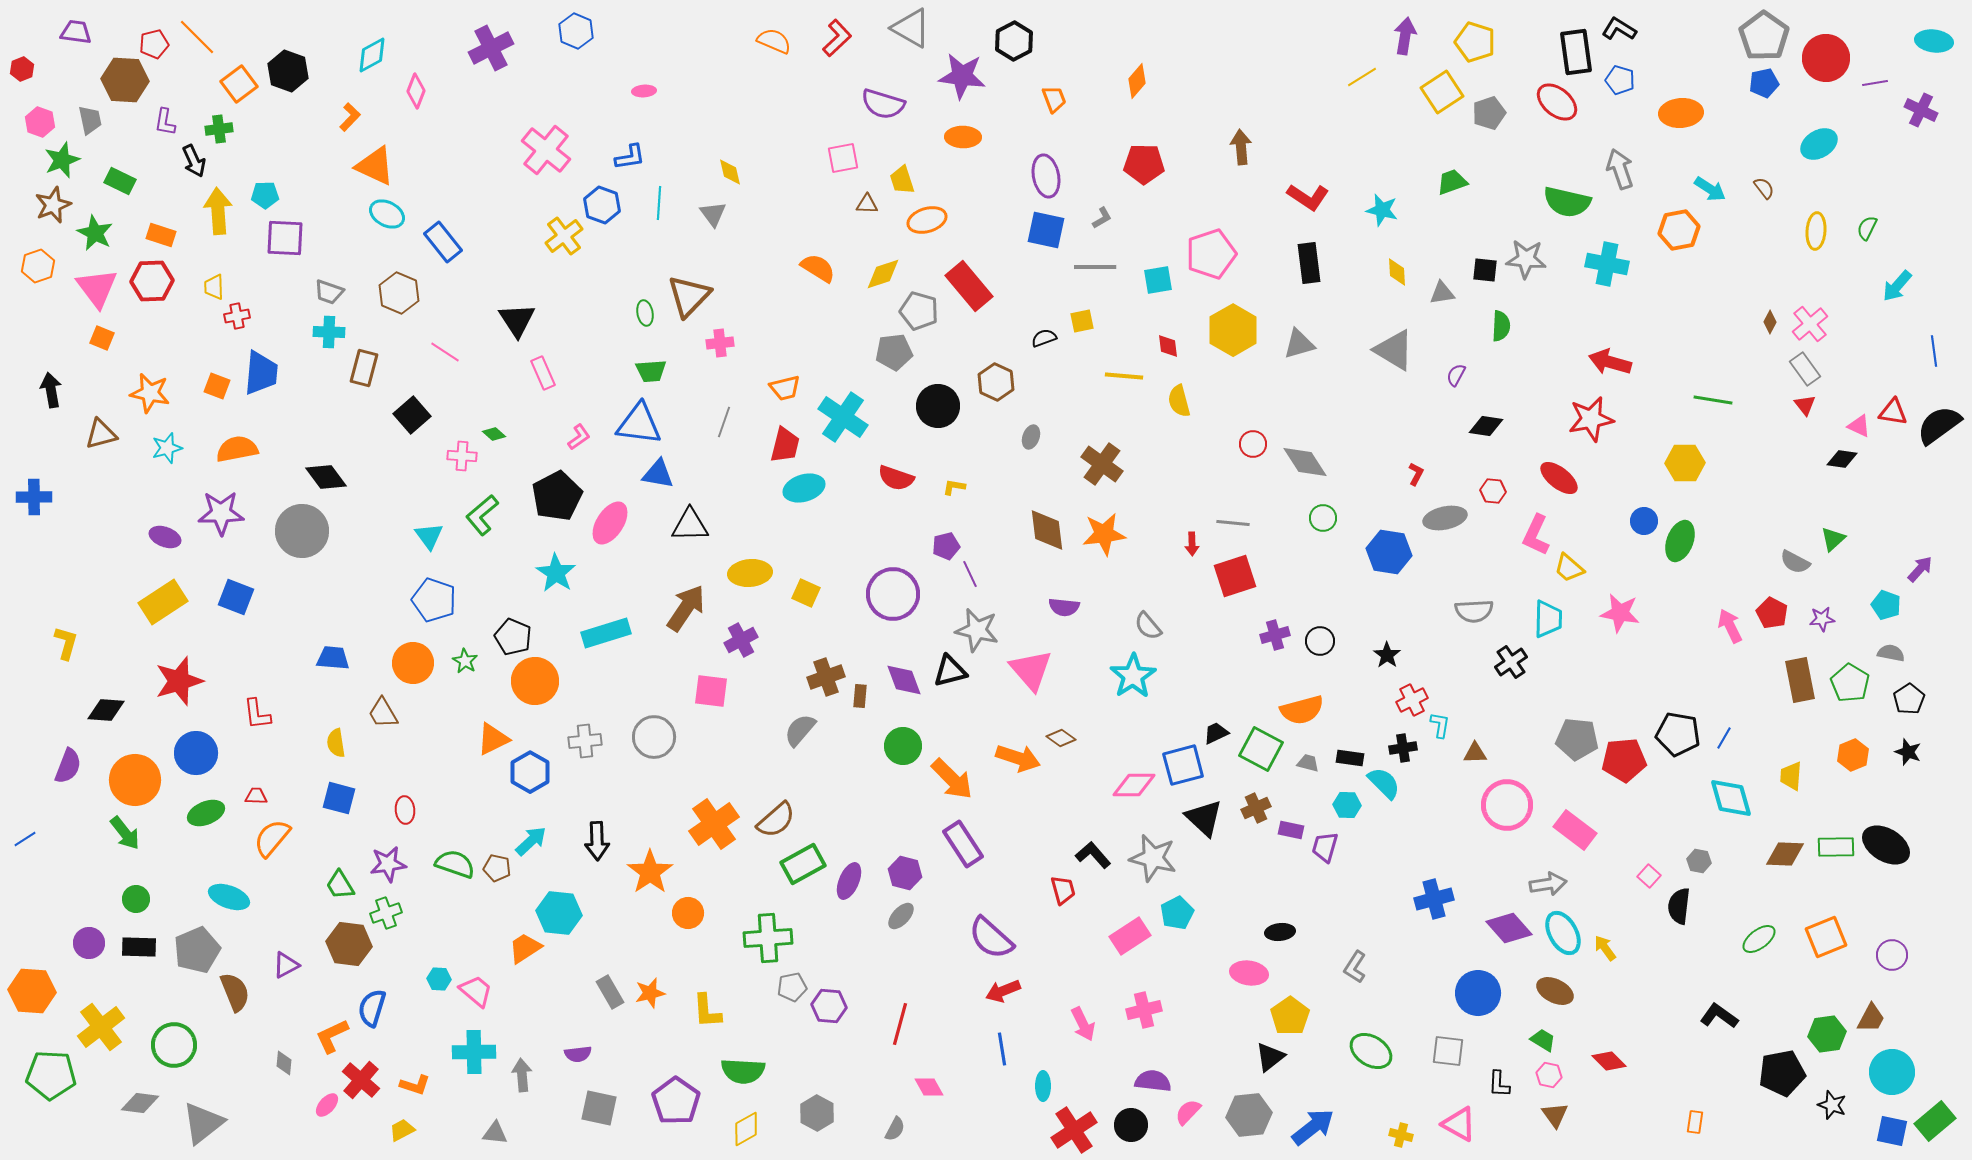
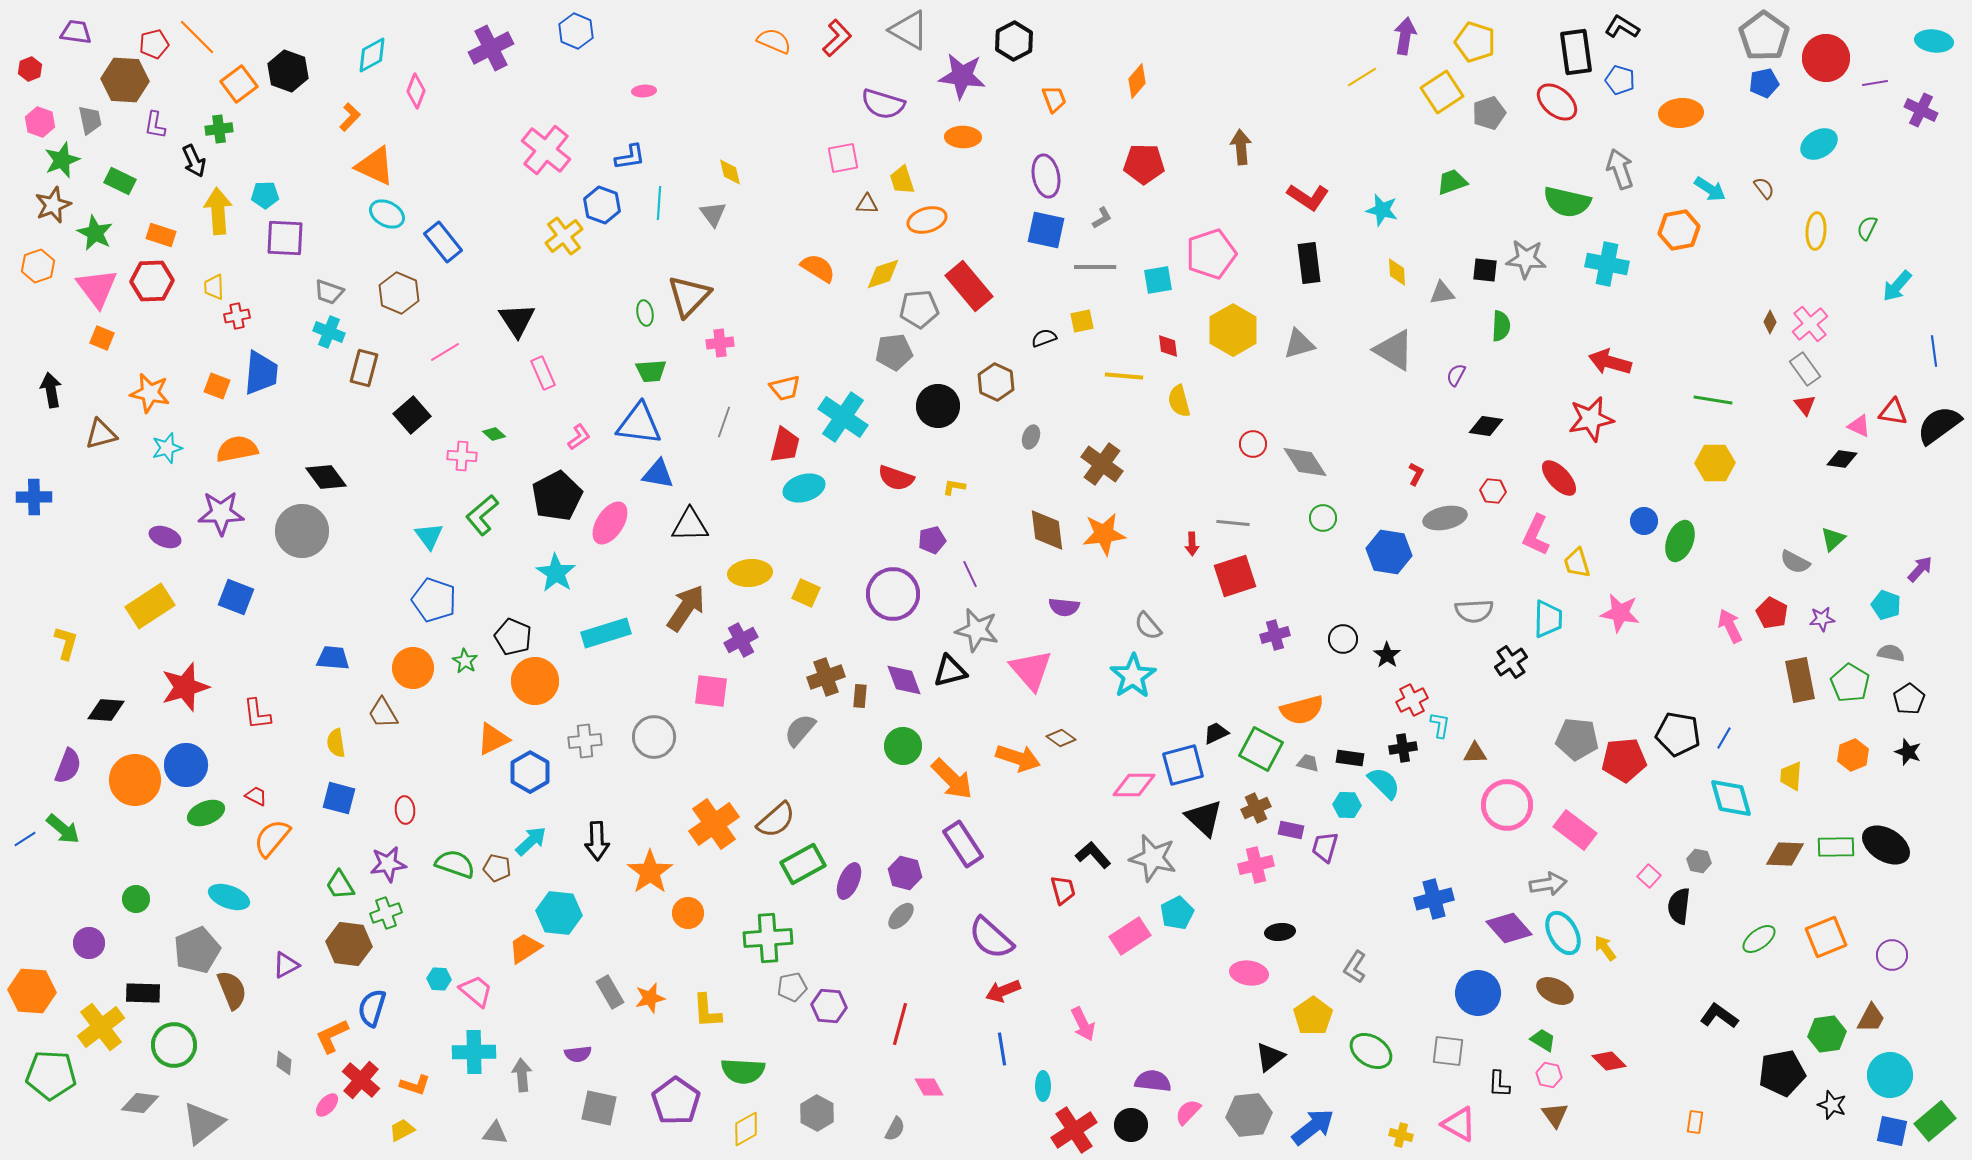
gray triangle at (911, 28): moved 2 px left, 2 px down
black L-shape at (1619, 29): moved 3 px right, 2 px up
red hexagon at (22, 69): moved 8 px right
purple L-shape at (165, 122): moved 10 px left, 3 px down
gray pentagon at (919, 311): moved 2 px up; rotated 21 degrees counterclockwise
cyan cross at (329, 332): rotated 20 degrees clockwise
pink line at (445, 352): rotated 64 degrees counterclockwise
yellow hexagon at (1685, 463): moved 30 px right
red ellipse at (1559, 478): rotated 9 degrees clockwise
purple pentagon at (946, 546): moved 14 px left, 6 px up
yellow trapezoid at (1569, 568): moved 8 px right, 5 px up; rotated 32 degrees clockwise
yellow rectangle at (163, 602): moved 13 px left, 4 px down
black circle at (1320, 641): moved 23 px right, 2 px up
orange circle at (413, 663): moved 5 px down
red star at (179, 681): moved 6 px right, 6 px down
blue circle at (196, 753): moved 10 px left, 12 px down
red trapezoid at (256, 796): rotated 25 degrees clockwise
green arrow at (125, 833): moved 62 px left, 4 px up; rotated 12 degrees counterclockwise
black rectangle at (139, 947): moved 4 px right, 46 px down
brown semicircle at (235, 992): moved 3 px left, 2 px up
orange star at (650, 993): moved 5 px down
pink cross at (1144, 1010): moved 112 px right, 145 px up
yellow pentagon at (1290, 1016): moved 23 px right
cyan circle at (1892, 1072): moved 2 px left, 3 px down
